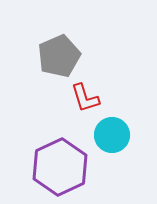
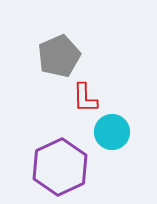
red L-shape: rotated 16 degrees clockwise
cyan circle: moved 3 px up
